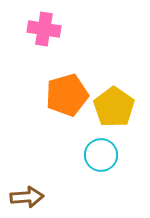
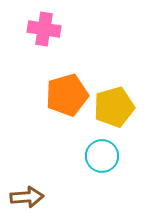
yellow pentagon: rotated 21 degrees clockwise
cyan circle: moved 1 px right, 1 px down
